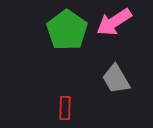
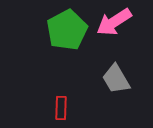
green pentagon: rotated 9 degrees clockwise
red rectangle: moved 4 px left
